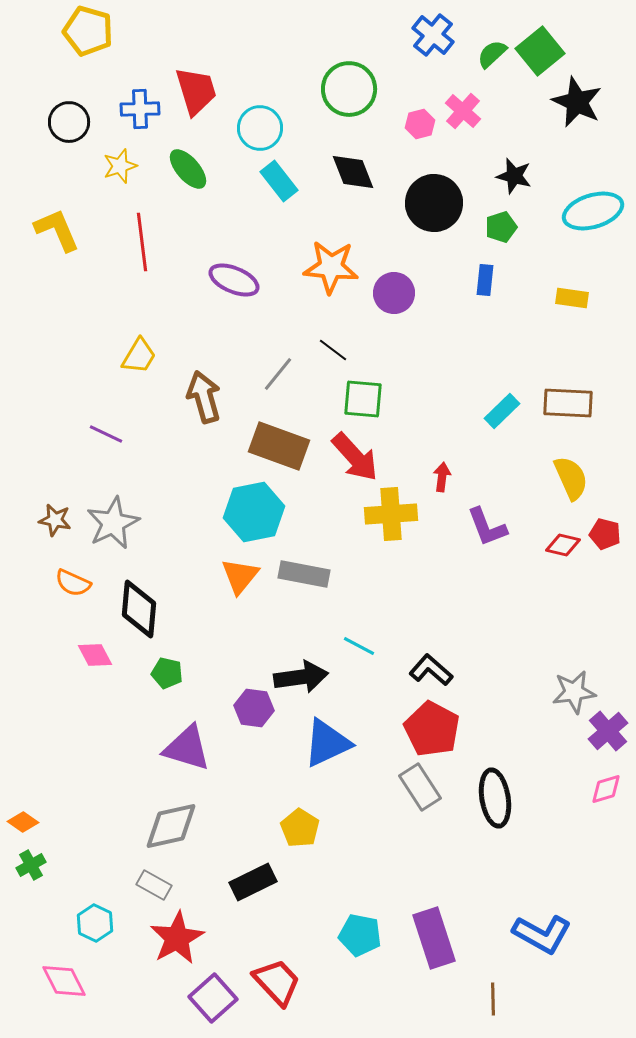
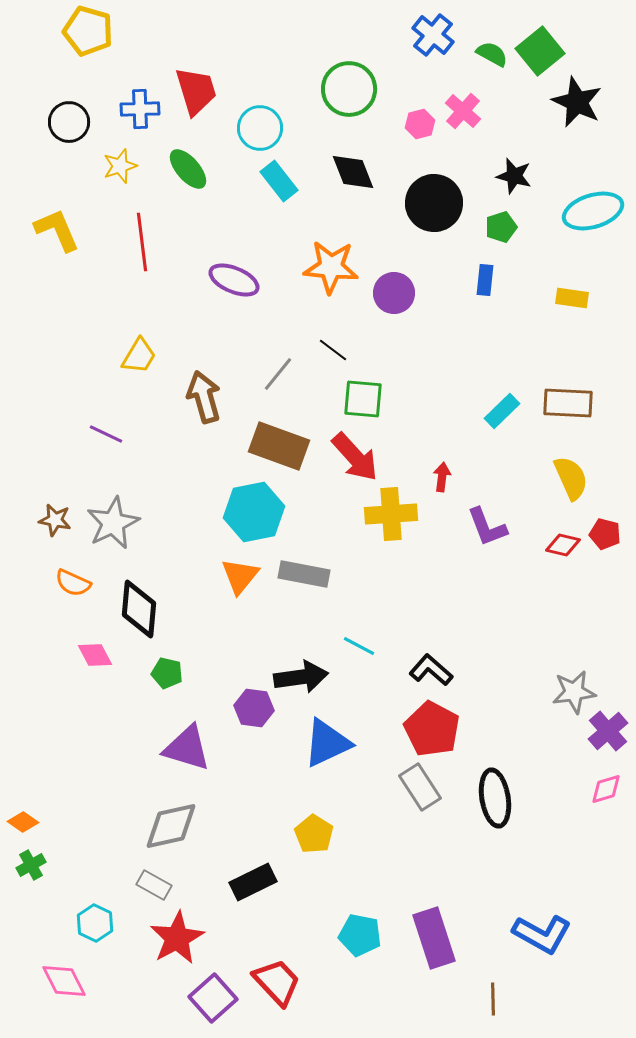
green semicircle at (492, 54): rotated 72 degrees clockwise
yellow pentagon at (300, 828): moved 14 px right, 6 px down
